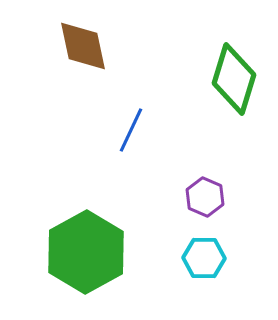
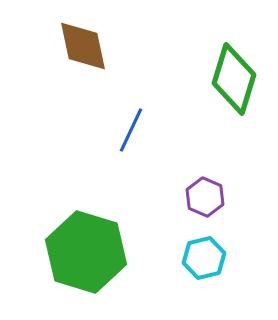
green hexagon: rotated 14 degrees counterclockwise
cyan hexagon: rotated 15 degrees counterclockwise
